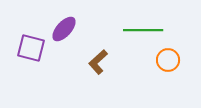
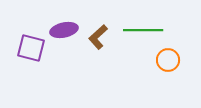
purple ellipse: moved 1 px down; rotated 36 degrees clockwise
brown L-shape: moved 25 px up
